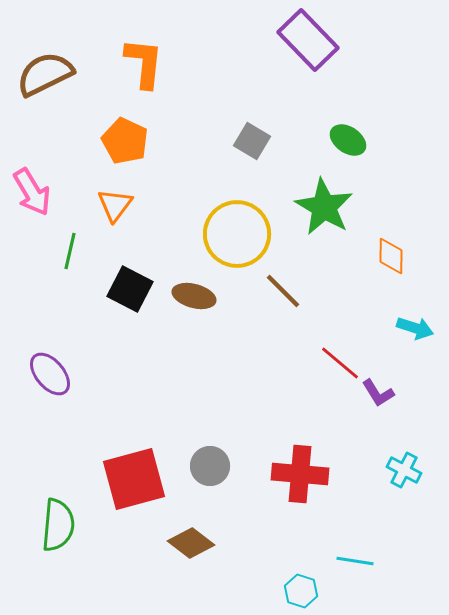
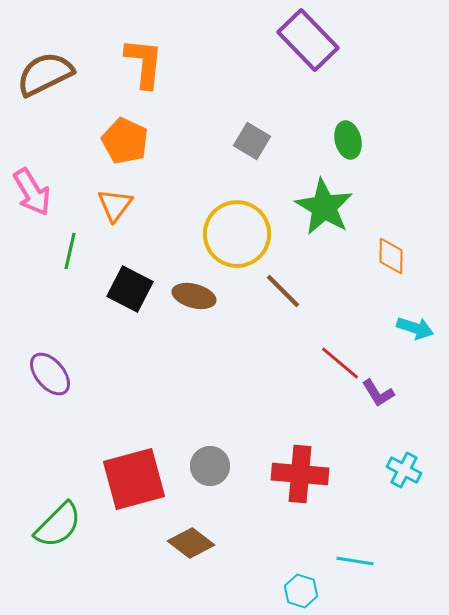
green ellipse: rotated 42 degrees clockwise
green semicircle: rotated 40 degrees clockwise
